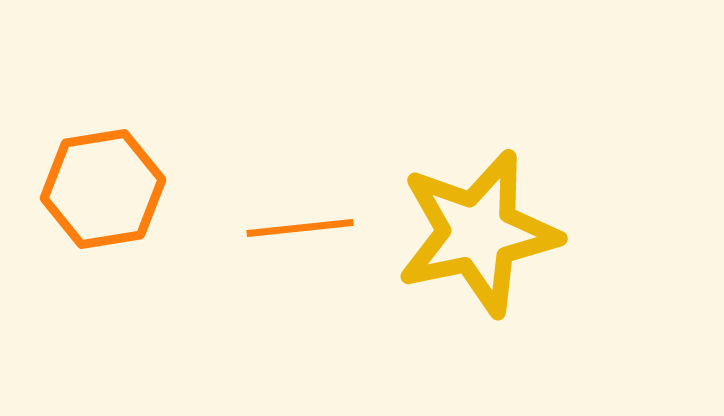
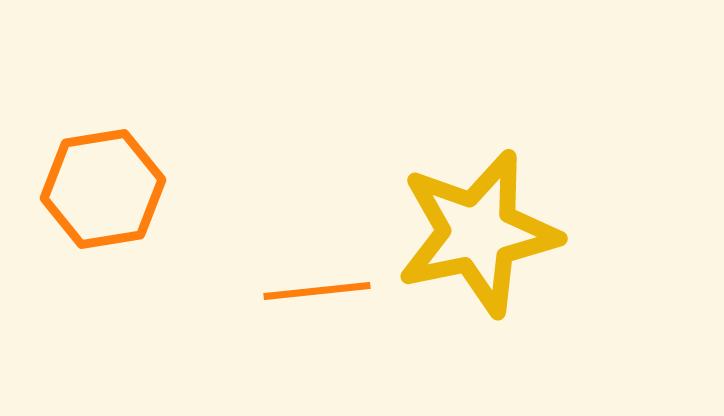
orange line: moved 17 px right, 63 px down
